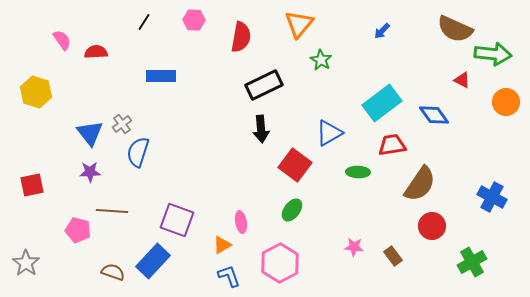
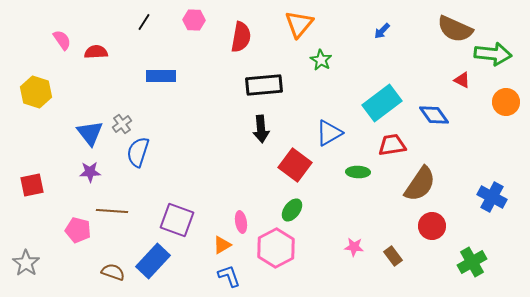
black rectangle at (264, 85): rotated 21 degrees clockwise
pink hexagon at (280, 263): moved 4 px left, 15 px up
